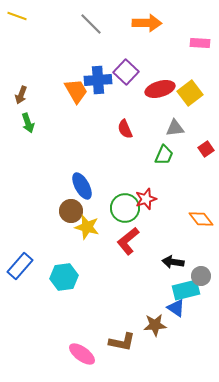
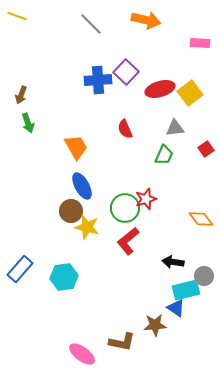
orange arrow: moved 1 px left, 3 px up; rotated 12 degrees clockwise
orange trapezoid: moved 56 px down
blue rectangle: moved 3 px down
gray circle: moved 3 px right
